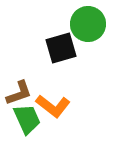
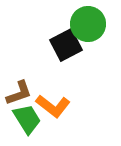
black square: moved 5 px right, 3 px up; rotated 12 degrees counterclockwise
green trapezoid: rotated 8 degrees counterclockwise
